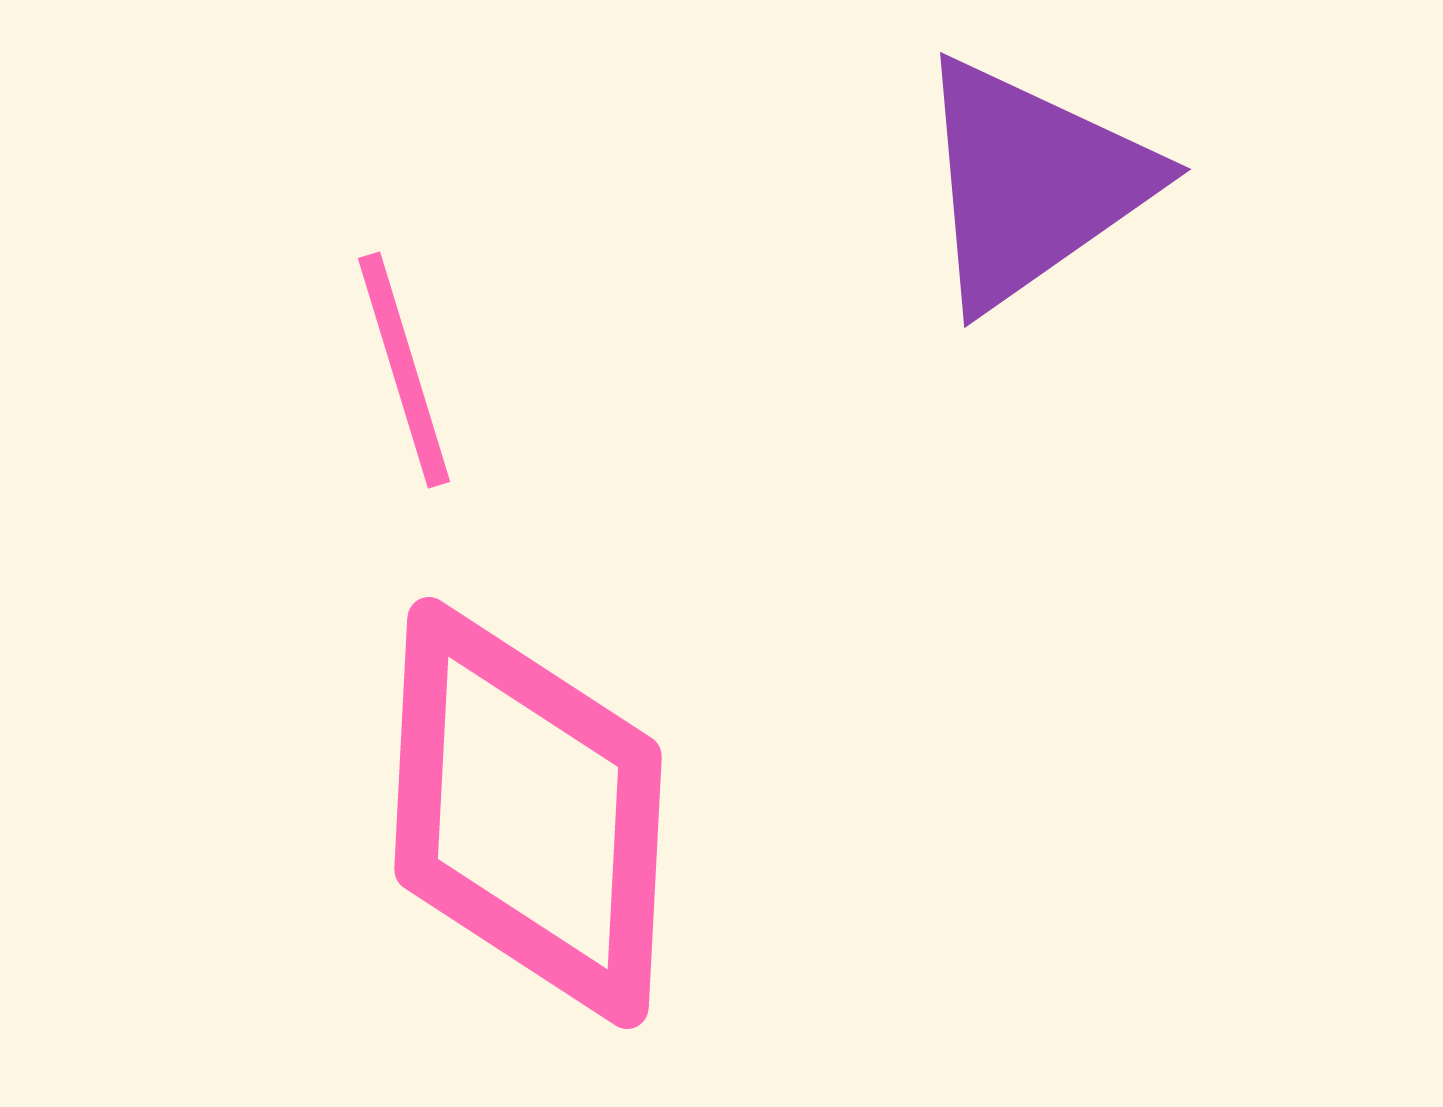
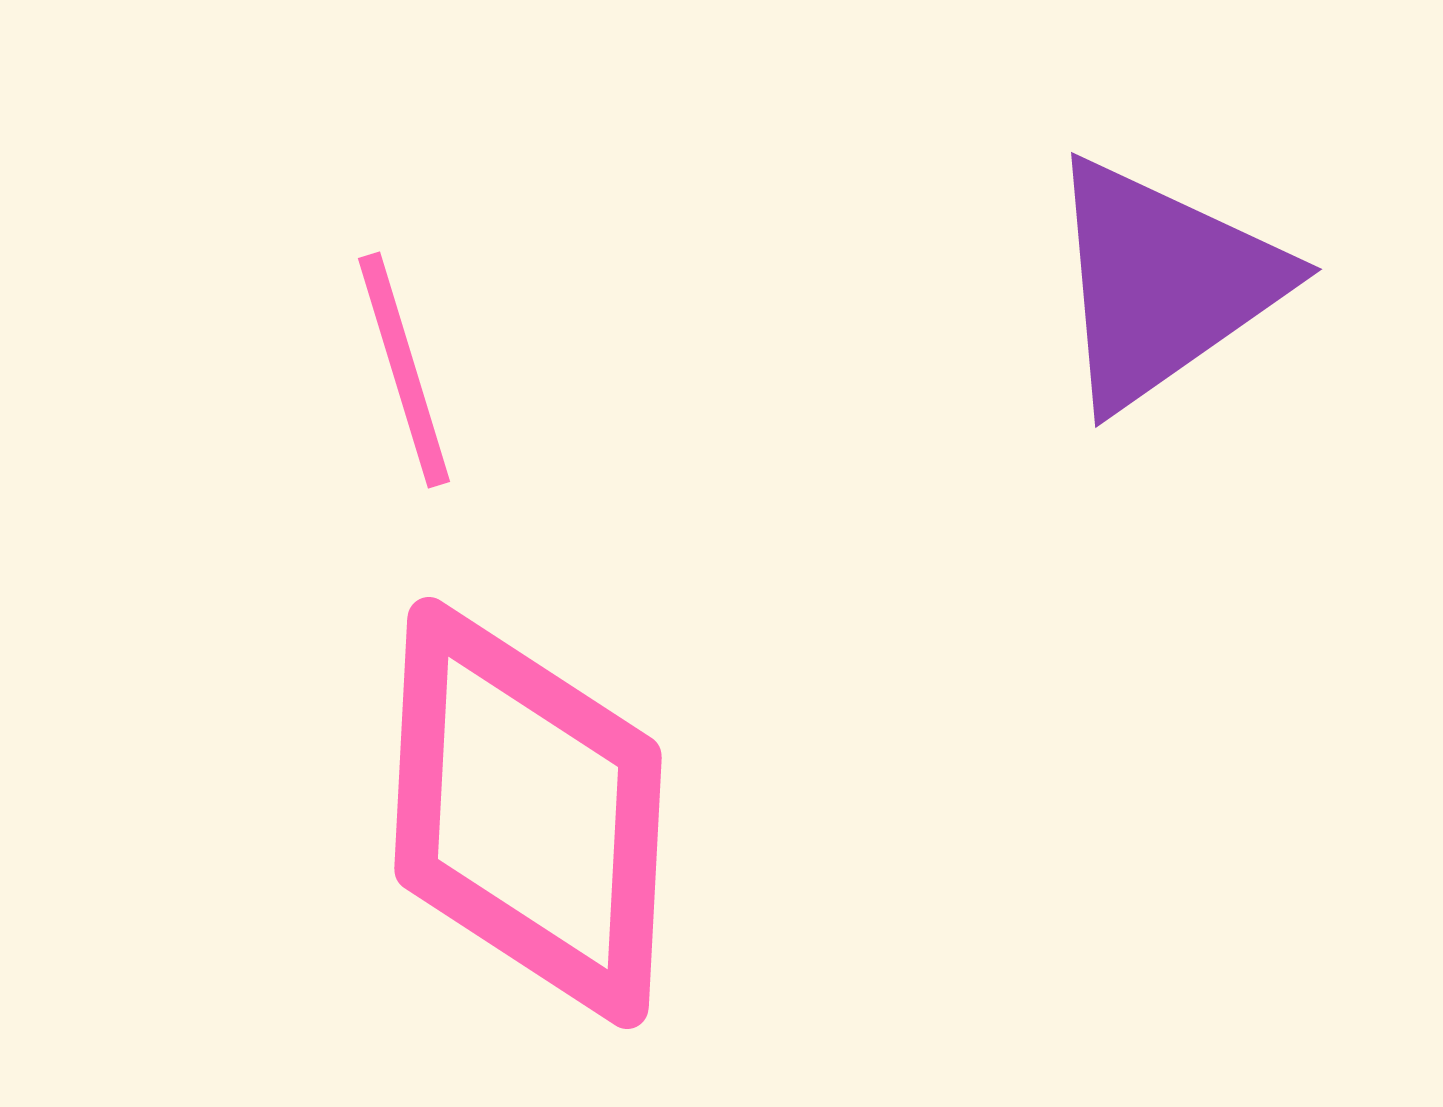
purple triangle: moved 131 px right, 100 px down
